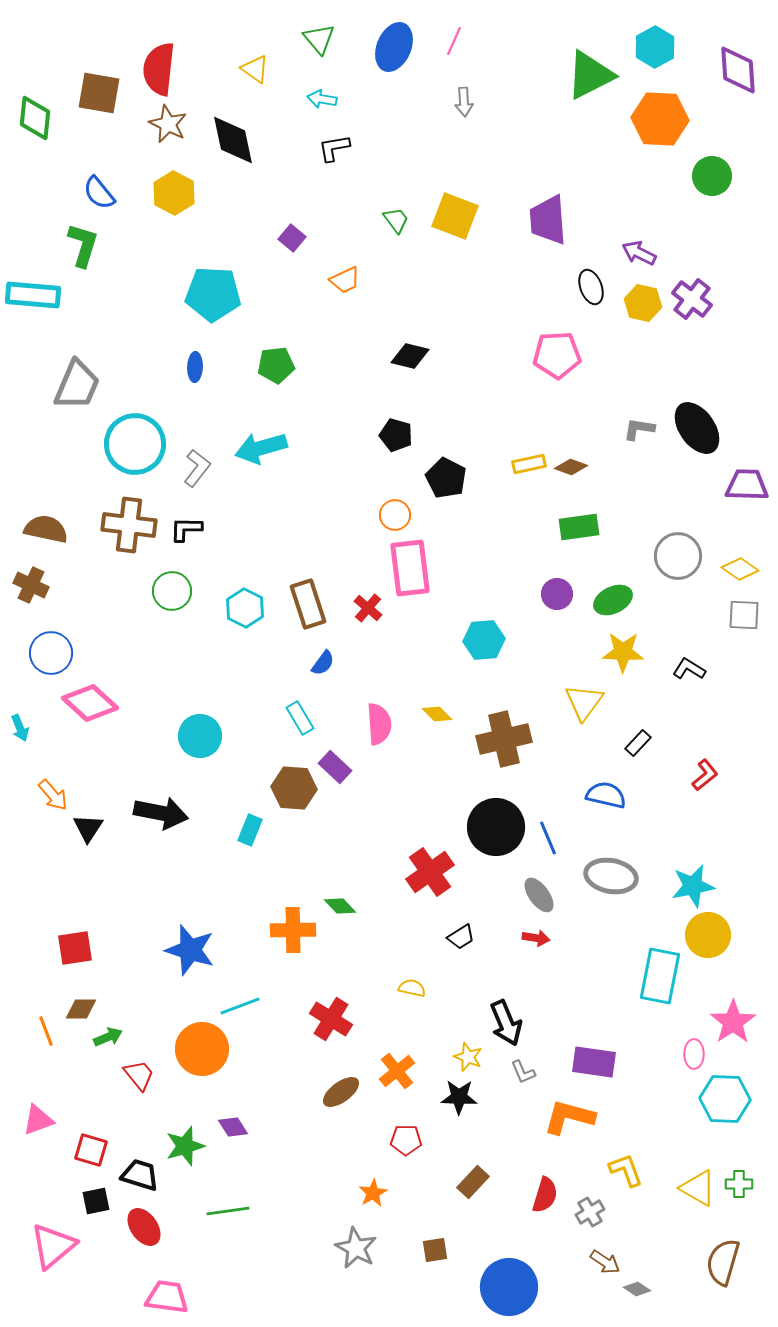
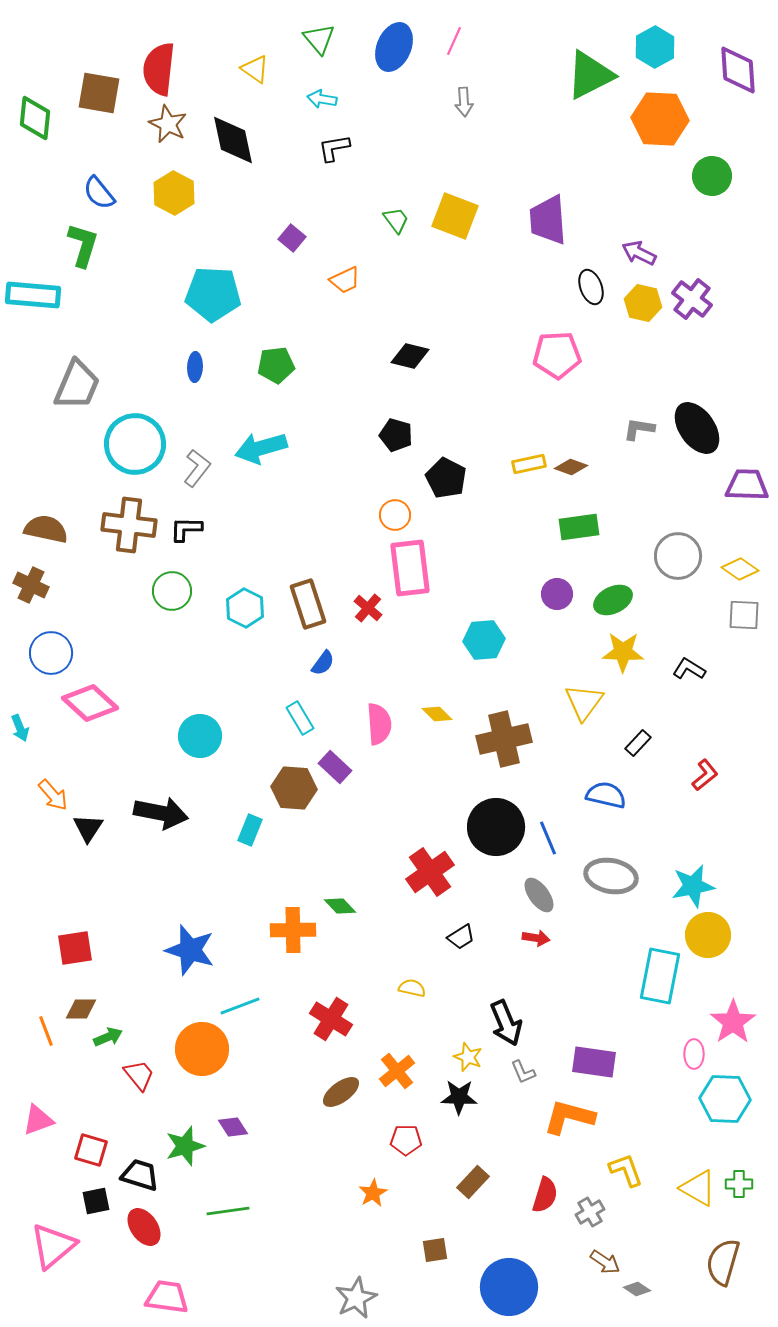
gray star at (356, 1248): moved 50 px down; rotated 18 degrees clockwise
